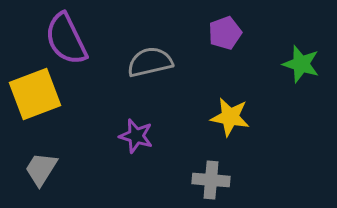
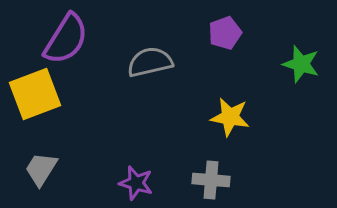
purple semicircle: rotated 122 degrees counterclockwise
purple star: moved 47 px down
